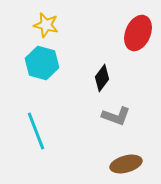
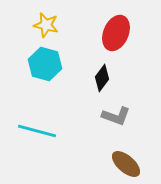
red ellipse: moved 22 px left
cyan hexagon: moved 3 px right, 1 px down
cyan line: moved 1 px right; rotated 54 degrees counterclockwise
brown ellipse: rotated 56 degrees clockwise
